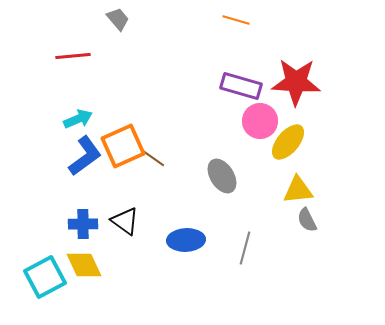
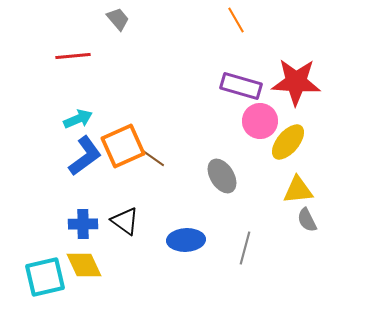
orange line: rotated 44 degrees clockwise
cyan square: rotated 15 degrees clockwise
